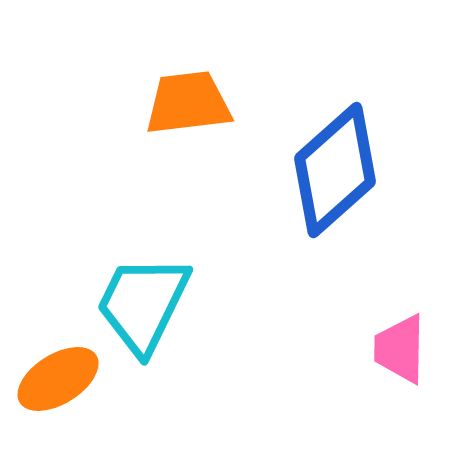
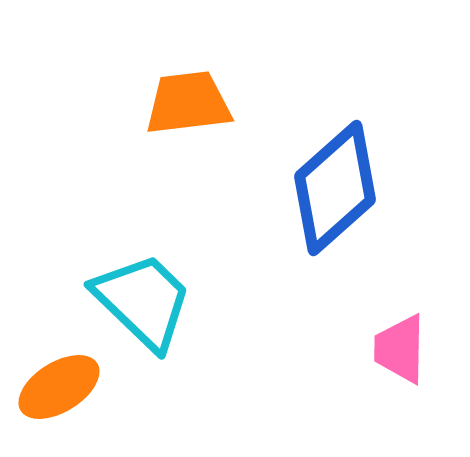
blue diamond: moved 18 px down
cyan trapezoid: moved 3 px up; rotated 108 degrees clockwise
orange ellipse: moved 1 px right, 8 px down
